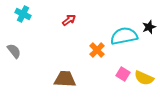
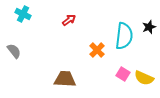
cyan semicircle: rotated 108 degrees clockwise
